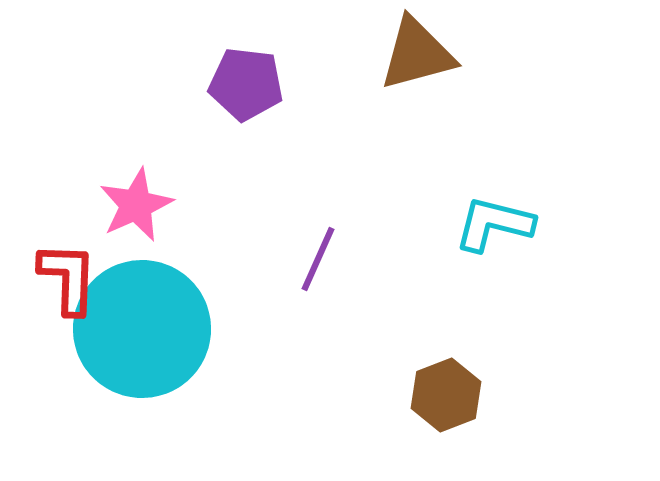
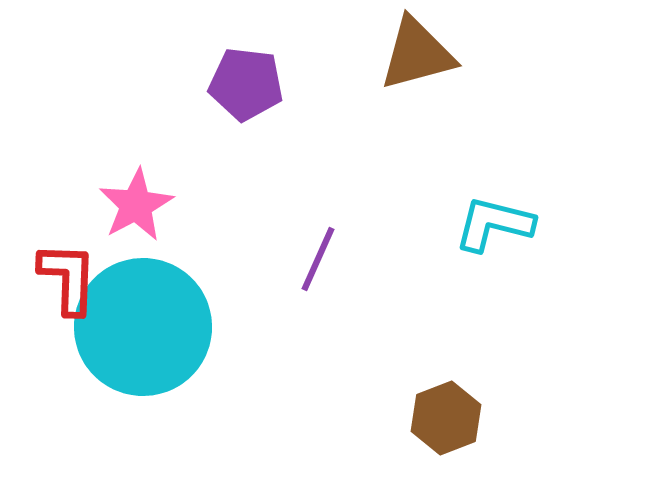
pink star: rotated 4 degrees counterclockwise
cyan circle: moved 1 px right, 2 px up
brown hexagon: moved 23 px down
